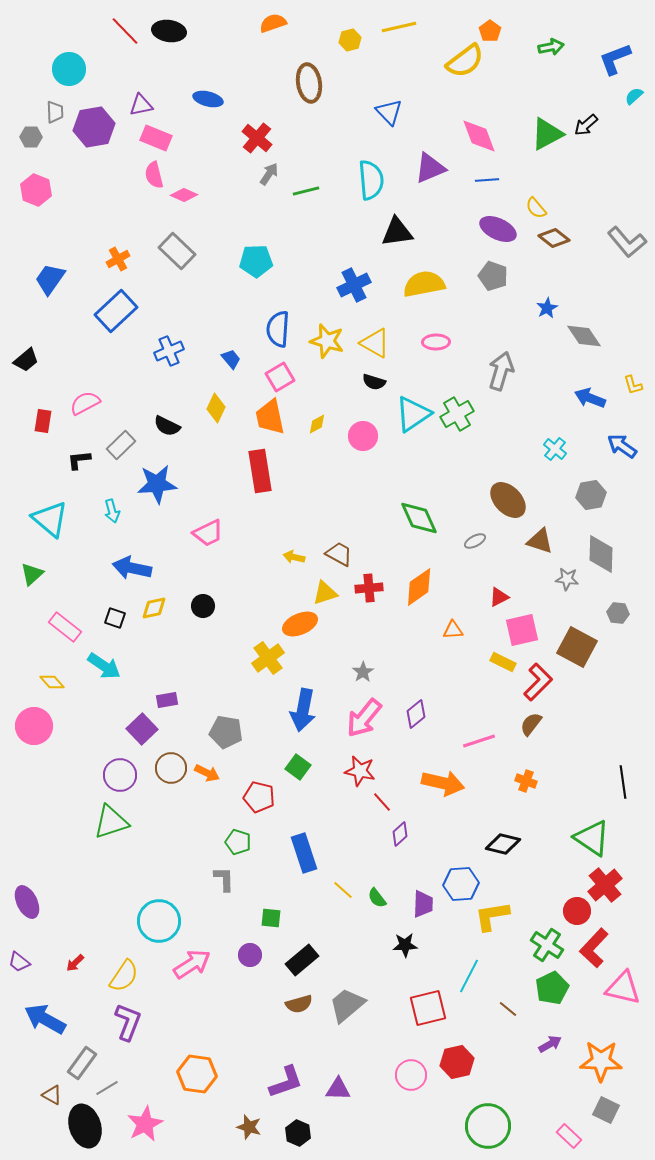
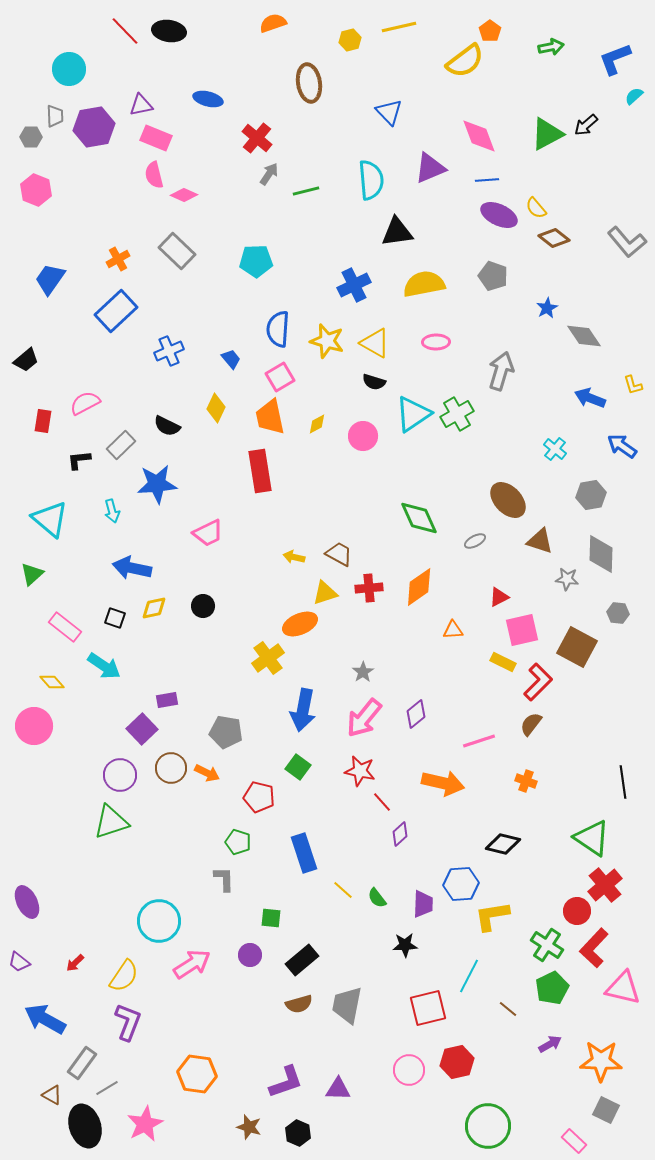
gray trapezoid at (55, 112): moved 4 px down
purple ellipse at (498, 229): moved 1 px right, 14 px up
gray trapezoid at (347, 1005): rotated 39 degrees counterclockwise
pink circle at (411, 1075): moved 2 px left, 5 px up
pink rectangle at (569, 1136): moved 5 px right, 5 px down
